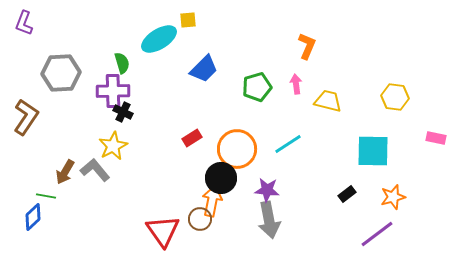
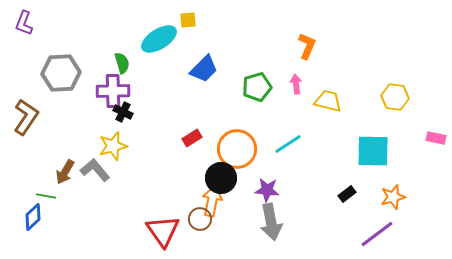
yellow star: rotated 12 degrees clockwise
gray arrow: moved 2 px right, 2 px down
